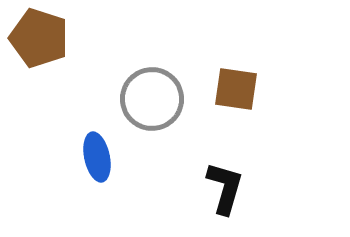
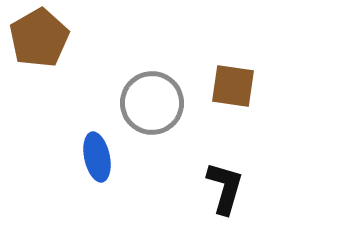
brown pentagon: rotated 24 degrees clockwise
brown square: moved 3 px left, 3 px up
gray circle: moved 4 px down
